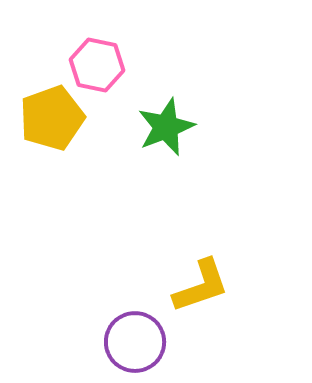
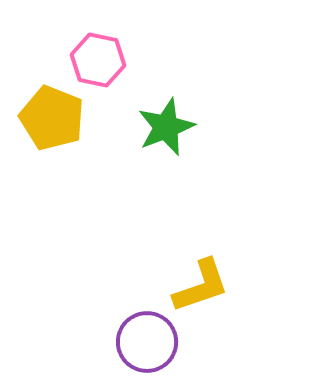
pink hexagon: moved 1 px right, 5 px up
yellow pentagon: rotated 30 degrees counterclockwise
purple circle: moved 12 px right
